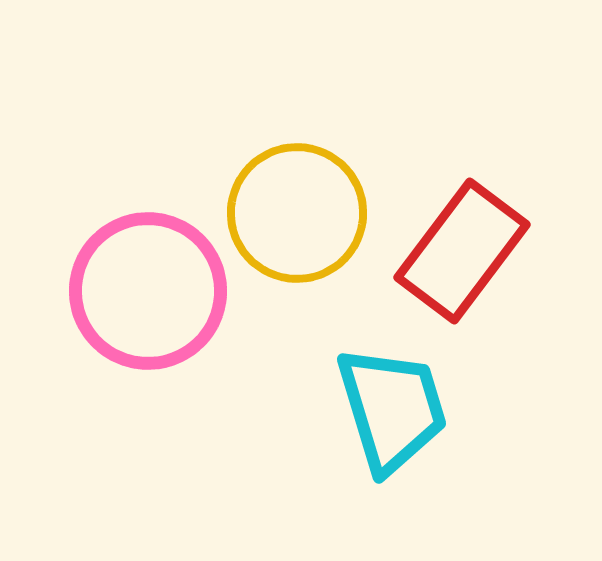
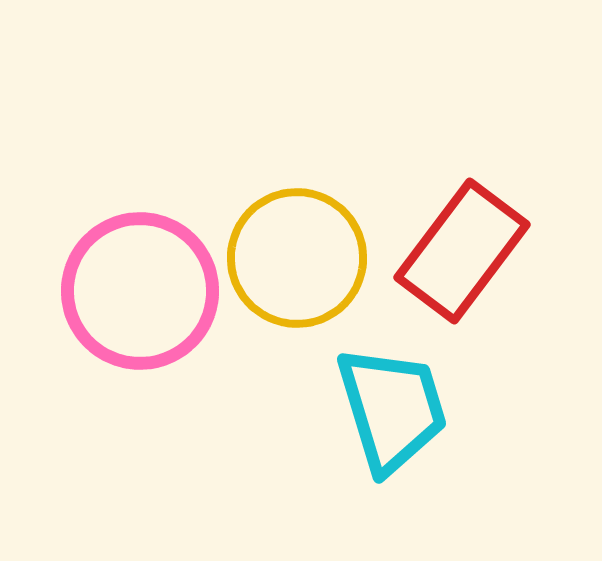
yellow circle: moved 45 px down
pink circle: moved 8 px left
